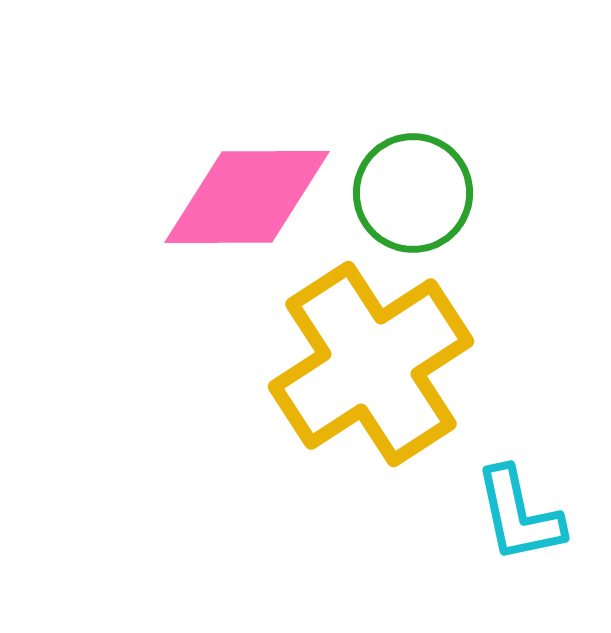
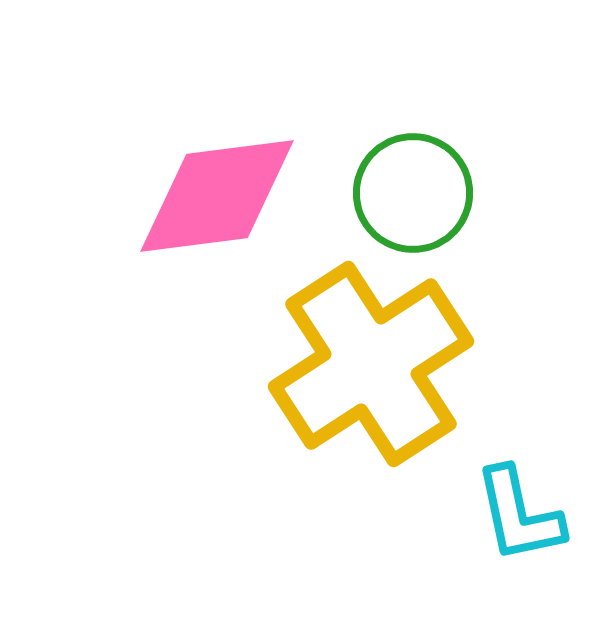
pink diamond: moved 30 px left, 1 px up; rotated 7 degrees counterclockwise
